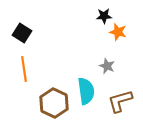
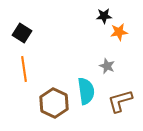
orange star: moved 1 px right; rotated 24 degrees counterclockwise
